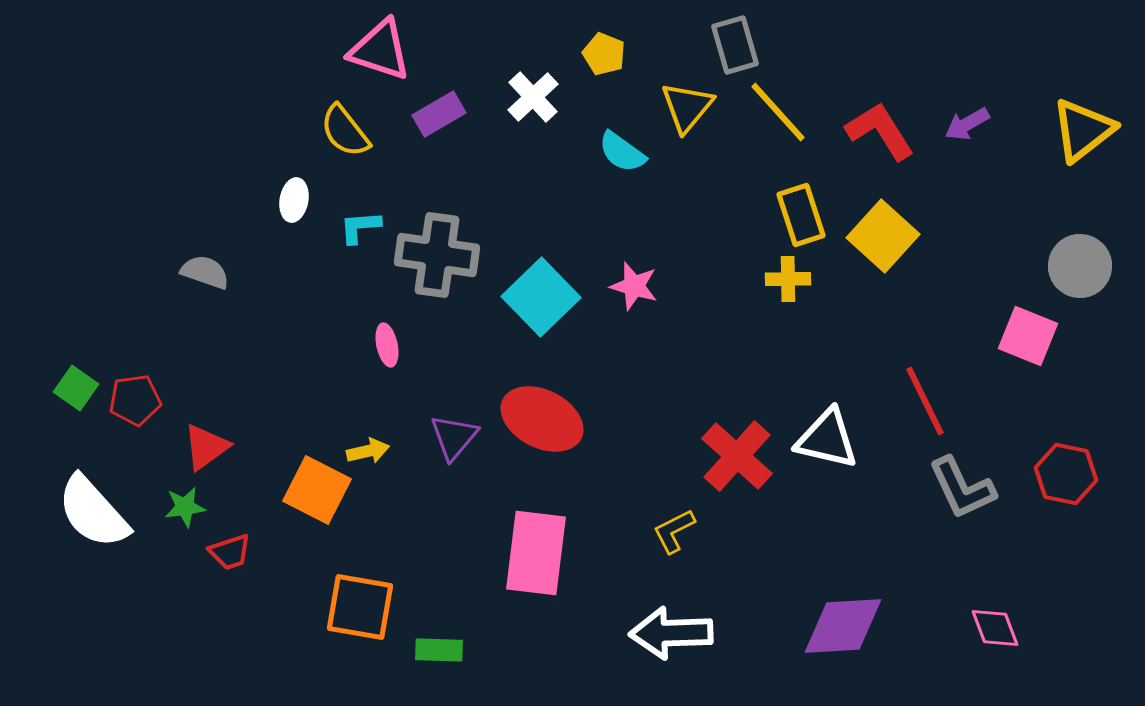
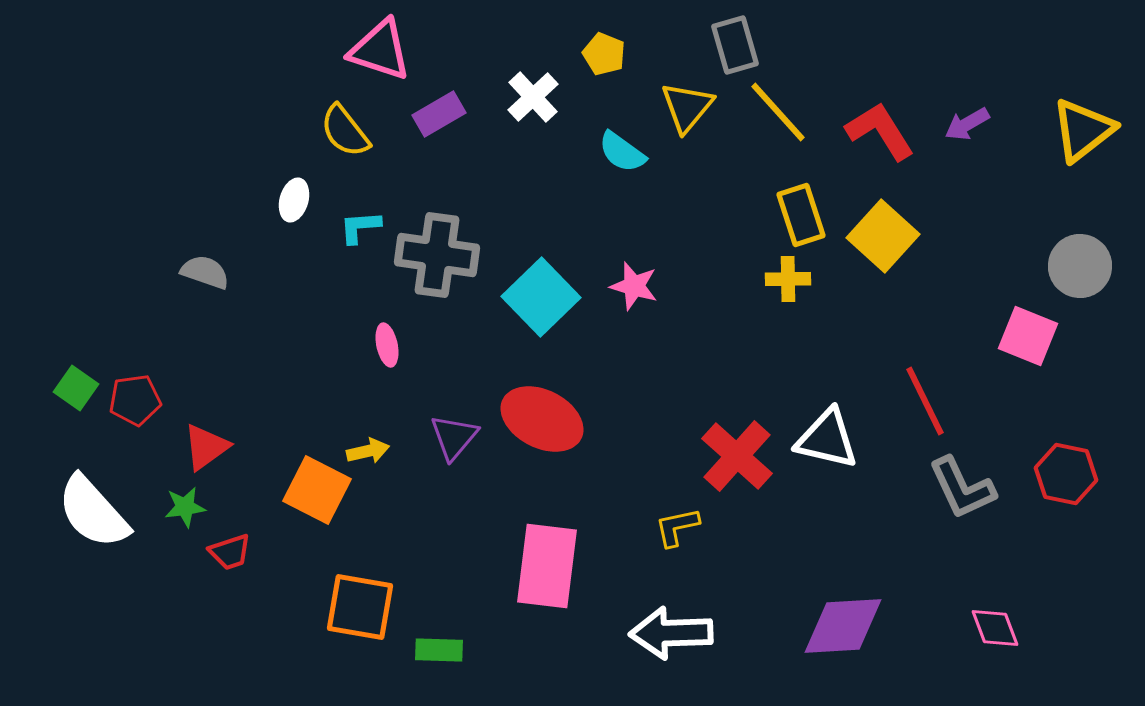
white ellipse at (294, 200): rotated 6 degrees clockwise
yellow L-shape at (674, 531): moved 3 px right, 4 px up; rotated 15 degrees clockwise
pink rectangle at (536, 553): moved 11 px right, 13 px down
